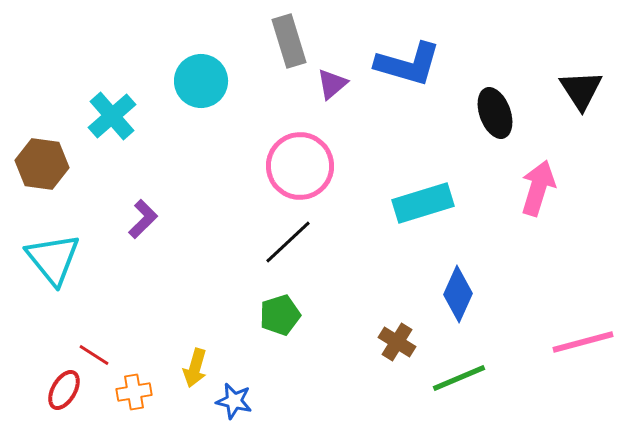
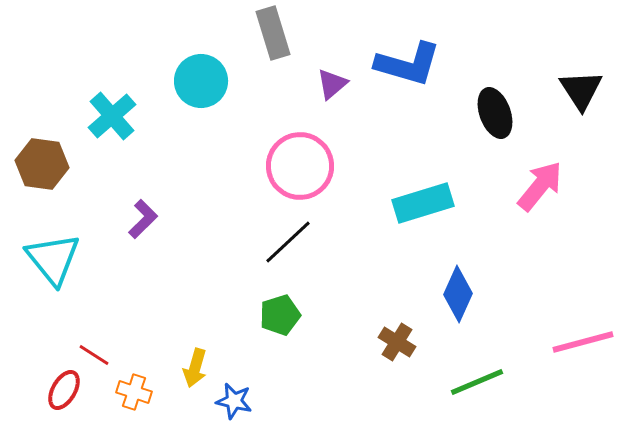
gray rectangle: moved 16 px left, 8 px up
pink arrow: moved 2 px right, 2 px up; rotated 22 degrees clockwise
green line: moved 18 px right, 4 px down
orange cross: rotated 28 degrees clockwise
